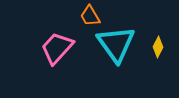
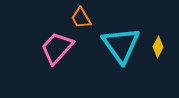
orange trapezoid: moved 9 px left, 2 px down
cyan triangle: moved 5 px right, 1 px down
